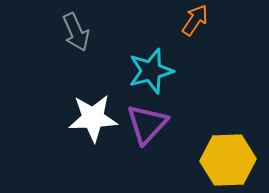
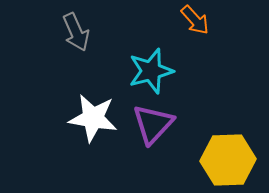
orange arrow: rotated 104 degrees clockwise
white star: rotated 12 degrees clockwise
purple triangle: moved 6 px right
